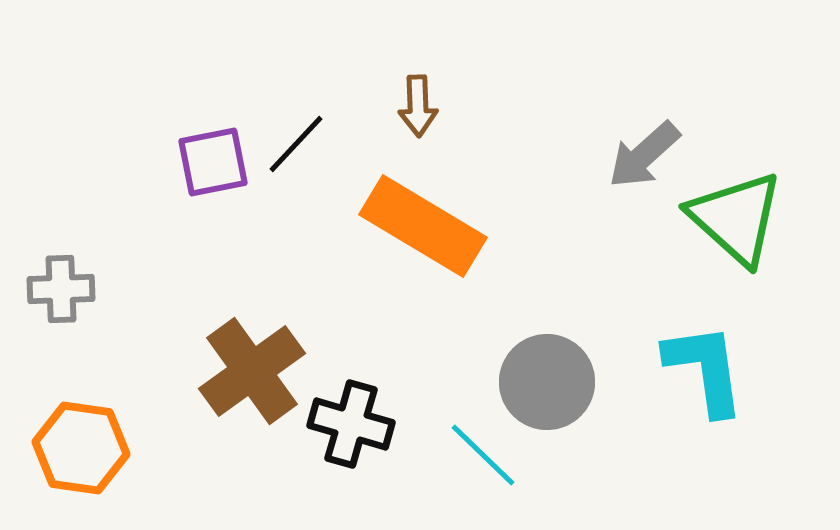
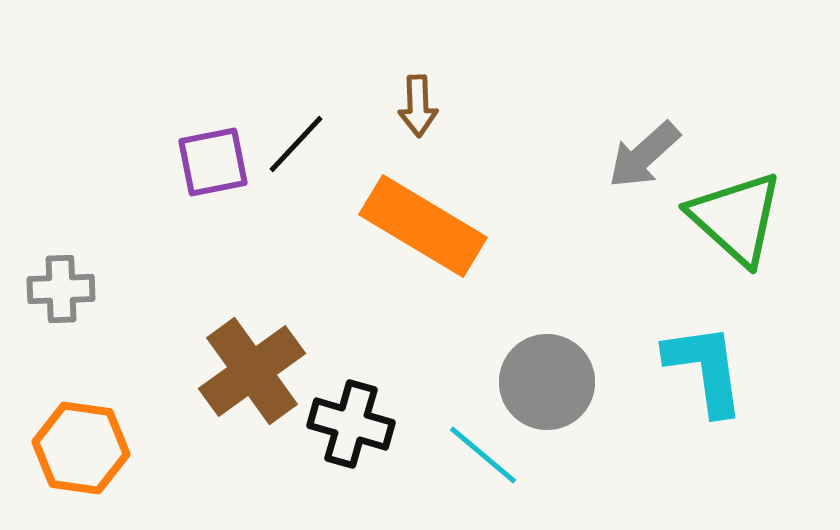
cyan line: rotated 4 degrees counterclockwise
